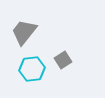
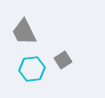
gray trapezoid: rotated 64 degrees counterclockwise
